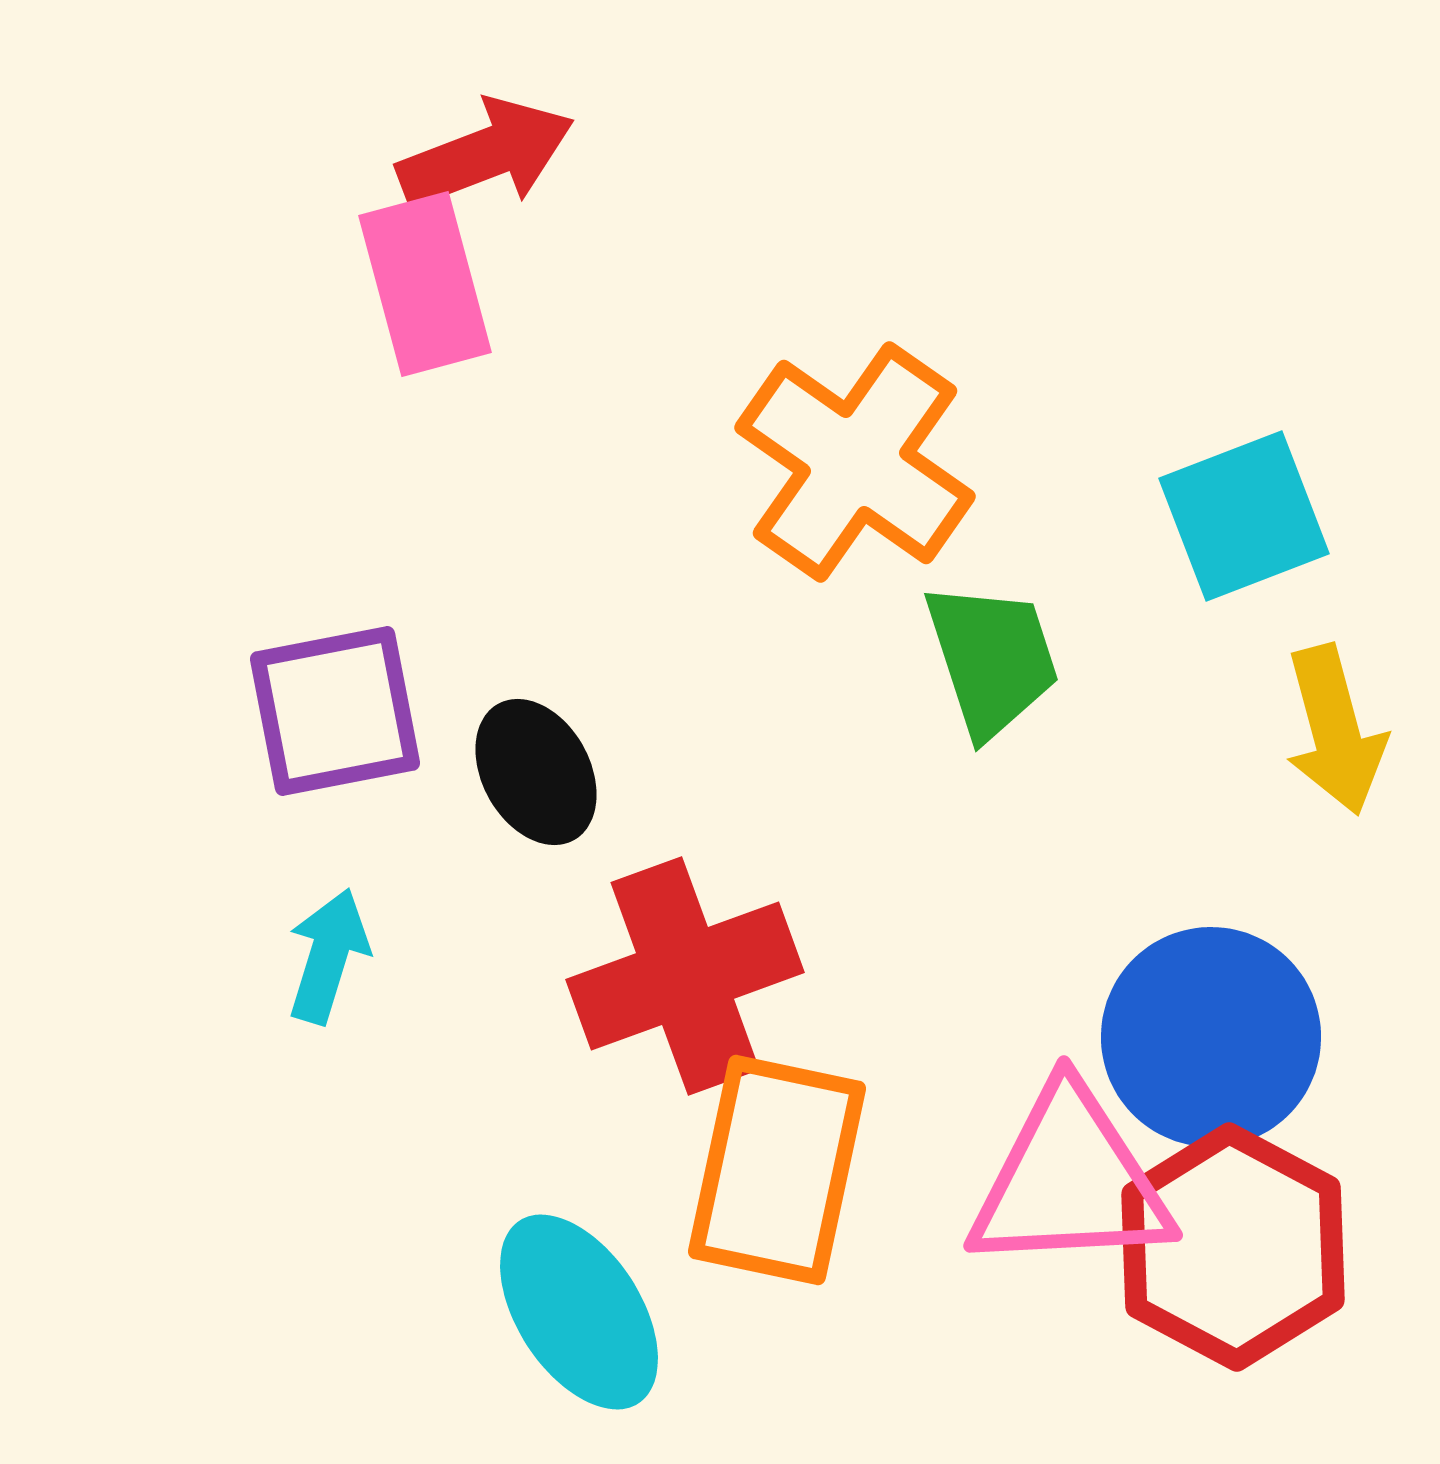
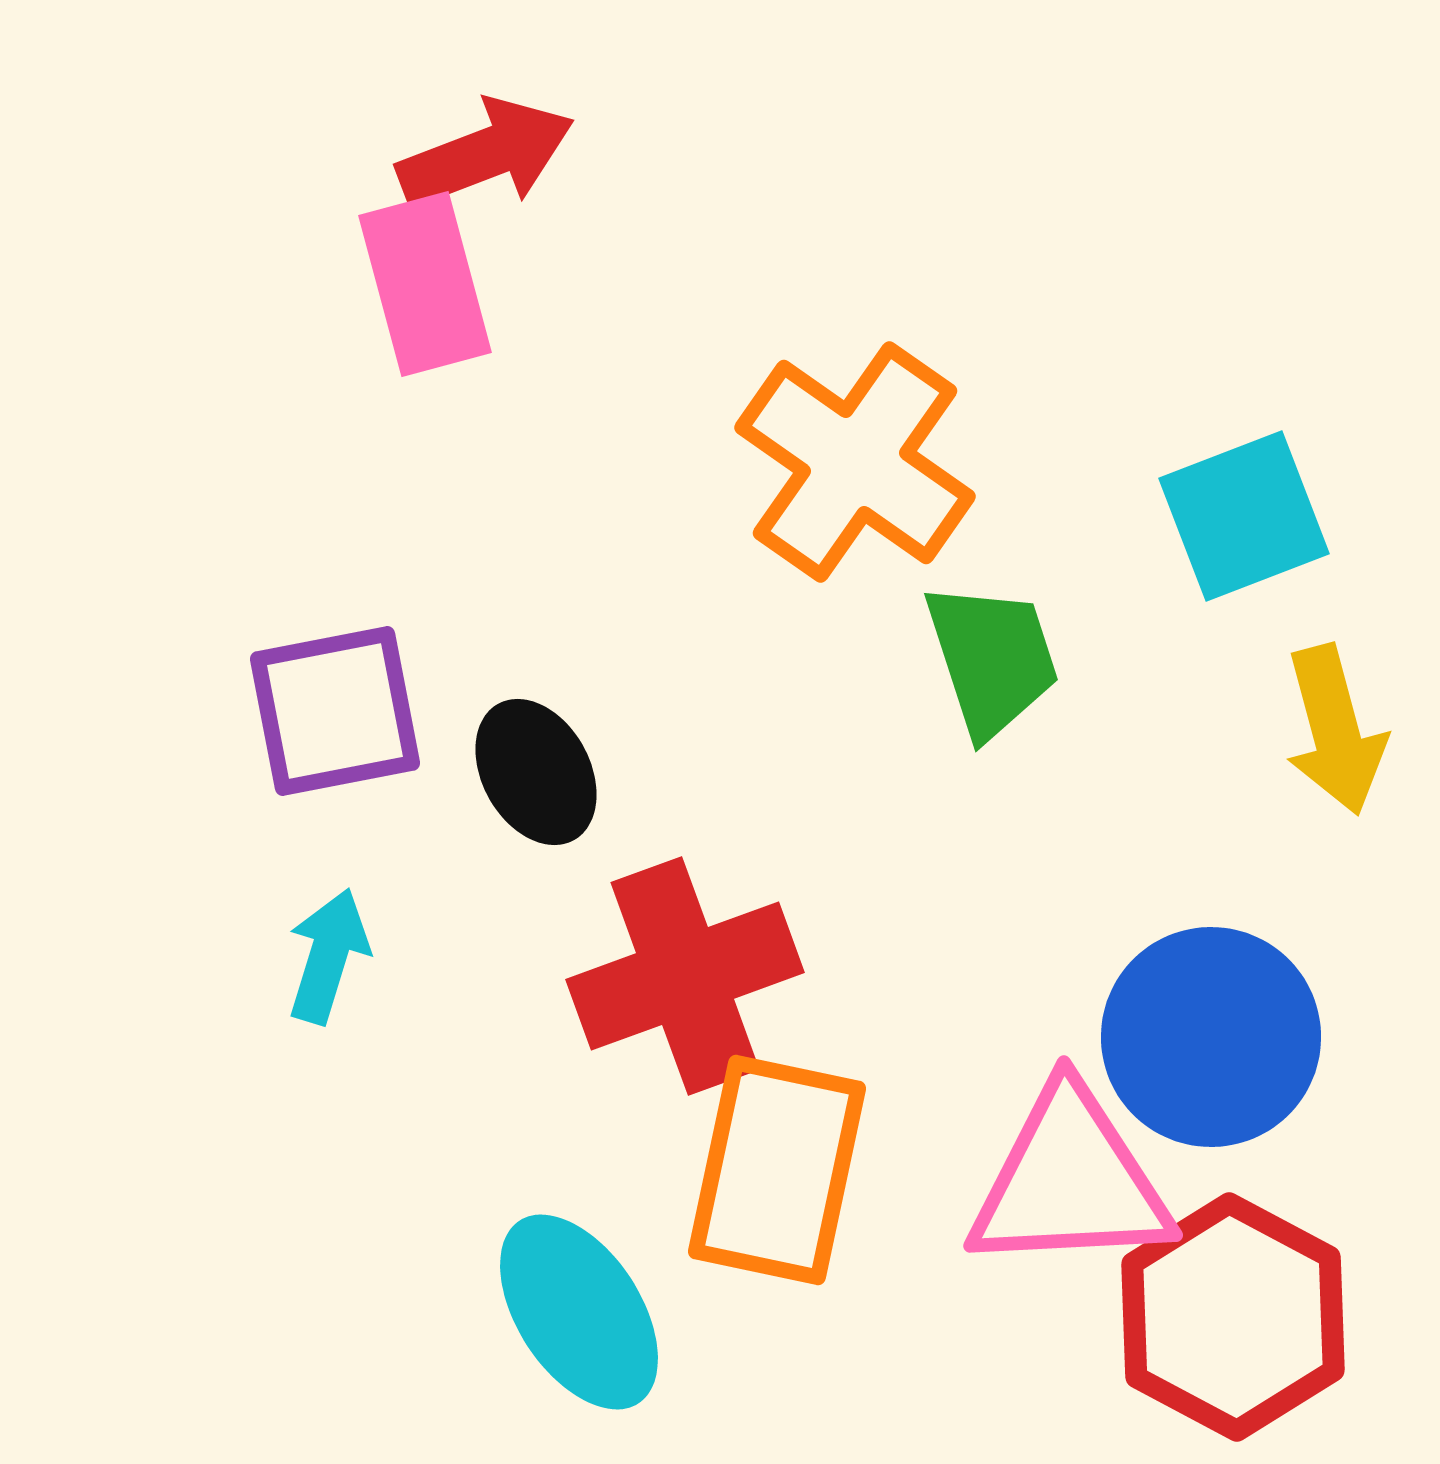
red hexagon: moved 70 px down
